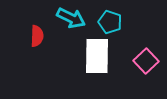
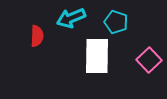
cyan arrow: rotated 132 degrees clockwise
cyan pentagon: moved 6 px right
pink square: moved 3 px right, 1 px up
